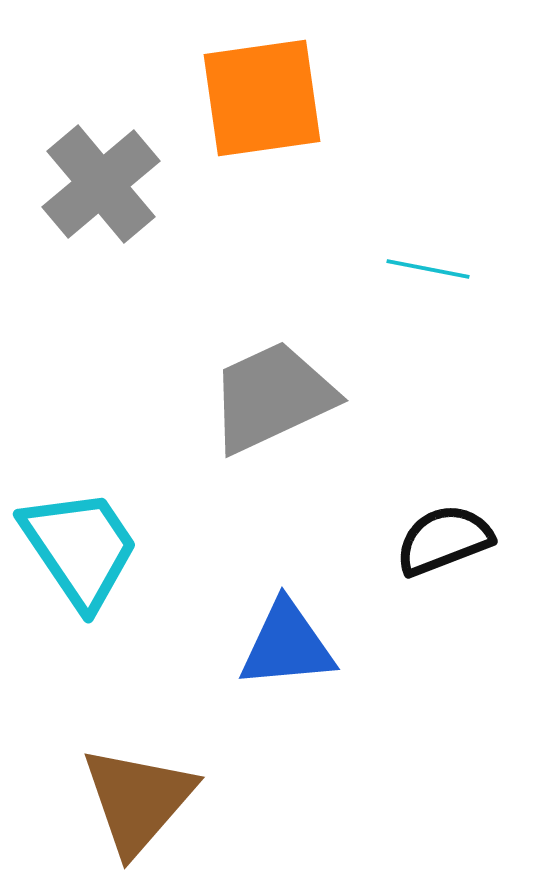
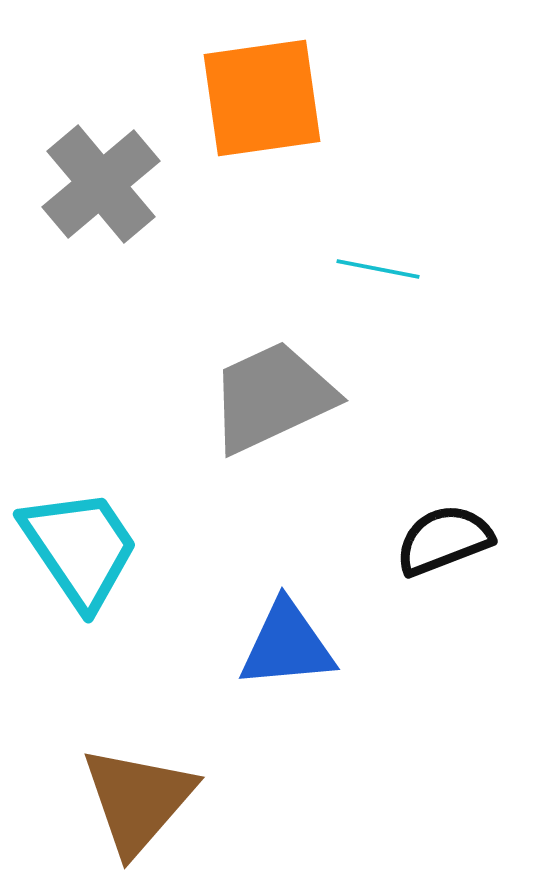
cyan line: moved 50 px left
